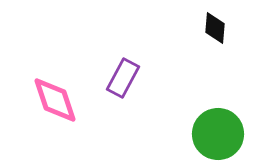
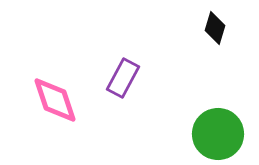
black diamond: rotated 12 degrees clockwise
